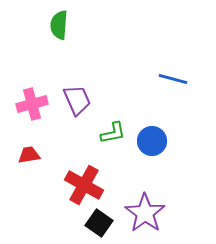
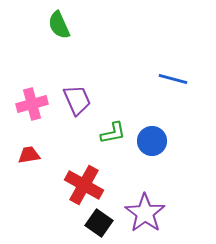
green semicircle: rotated 28 degrees counterclockwise
